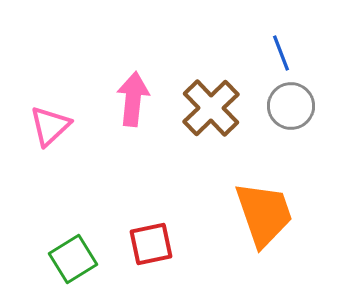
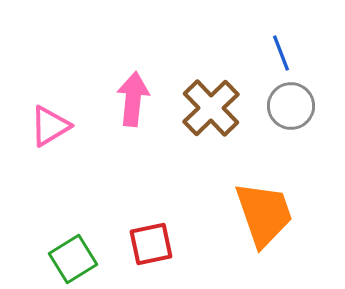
pink triangle: rotated 12 degrees clockwise
